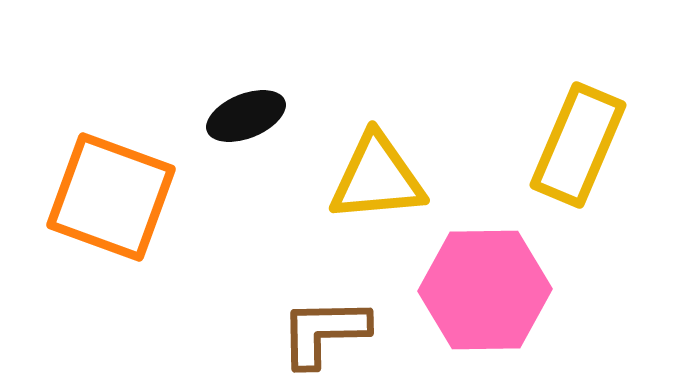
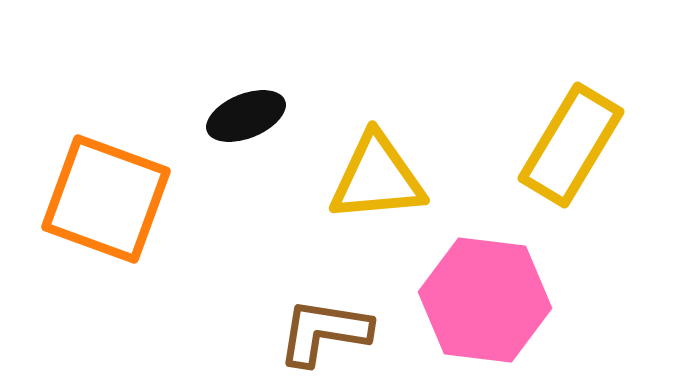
yellow rectangle: moved 7 px left; rotated 8 degrees clockwise
orange square: moved 5 px left, 2 px down
pink hexagon: moved 10 px down; rotated 8 degrees clockwise
brown L-shape: rotated 10 degrees clockwise
